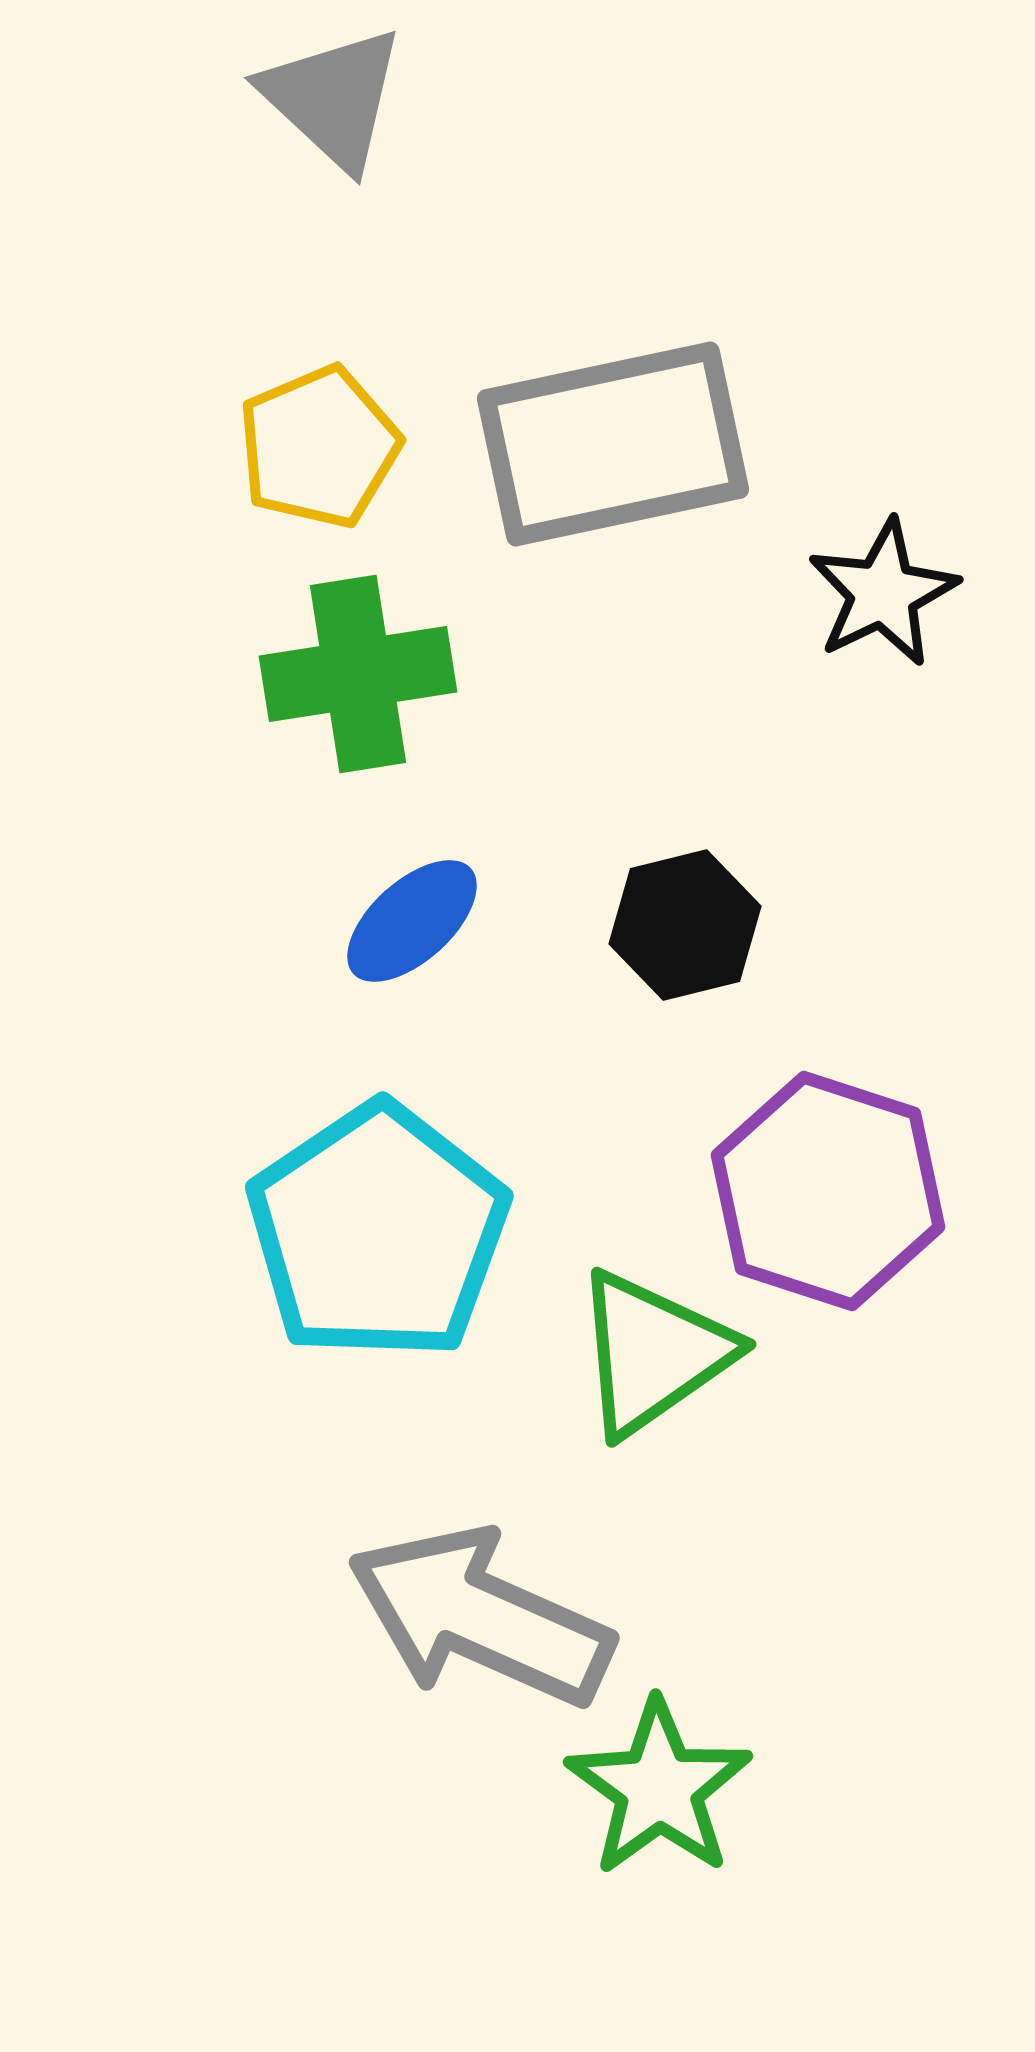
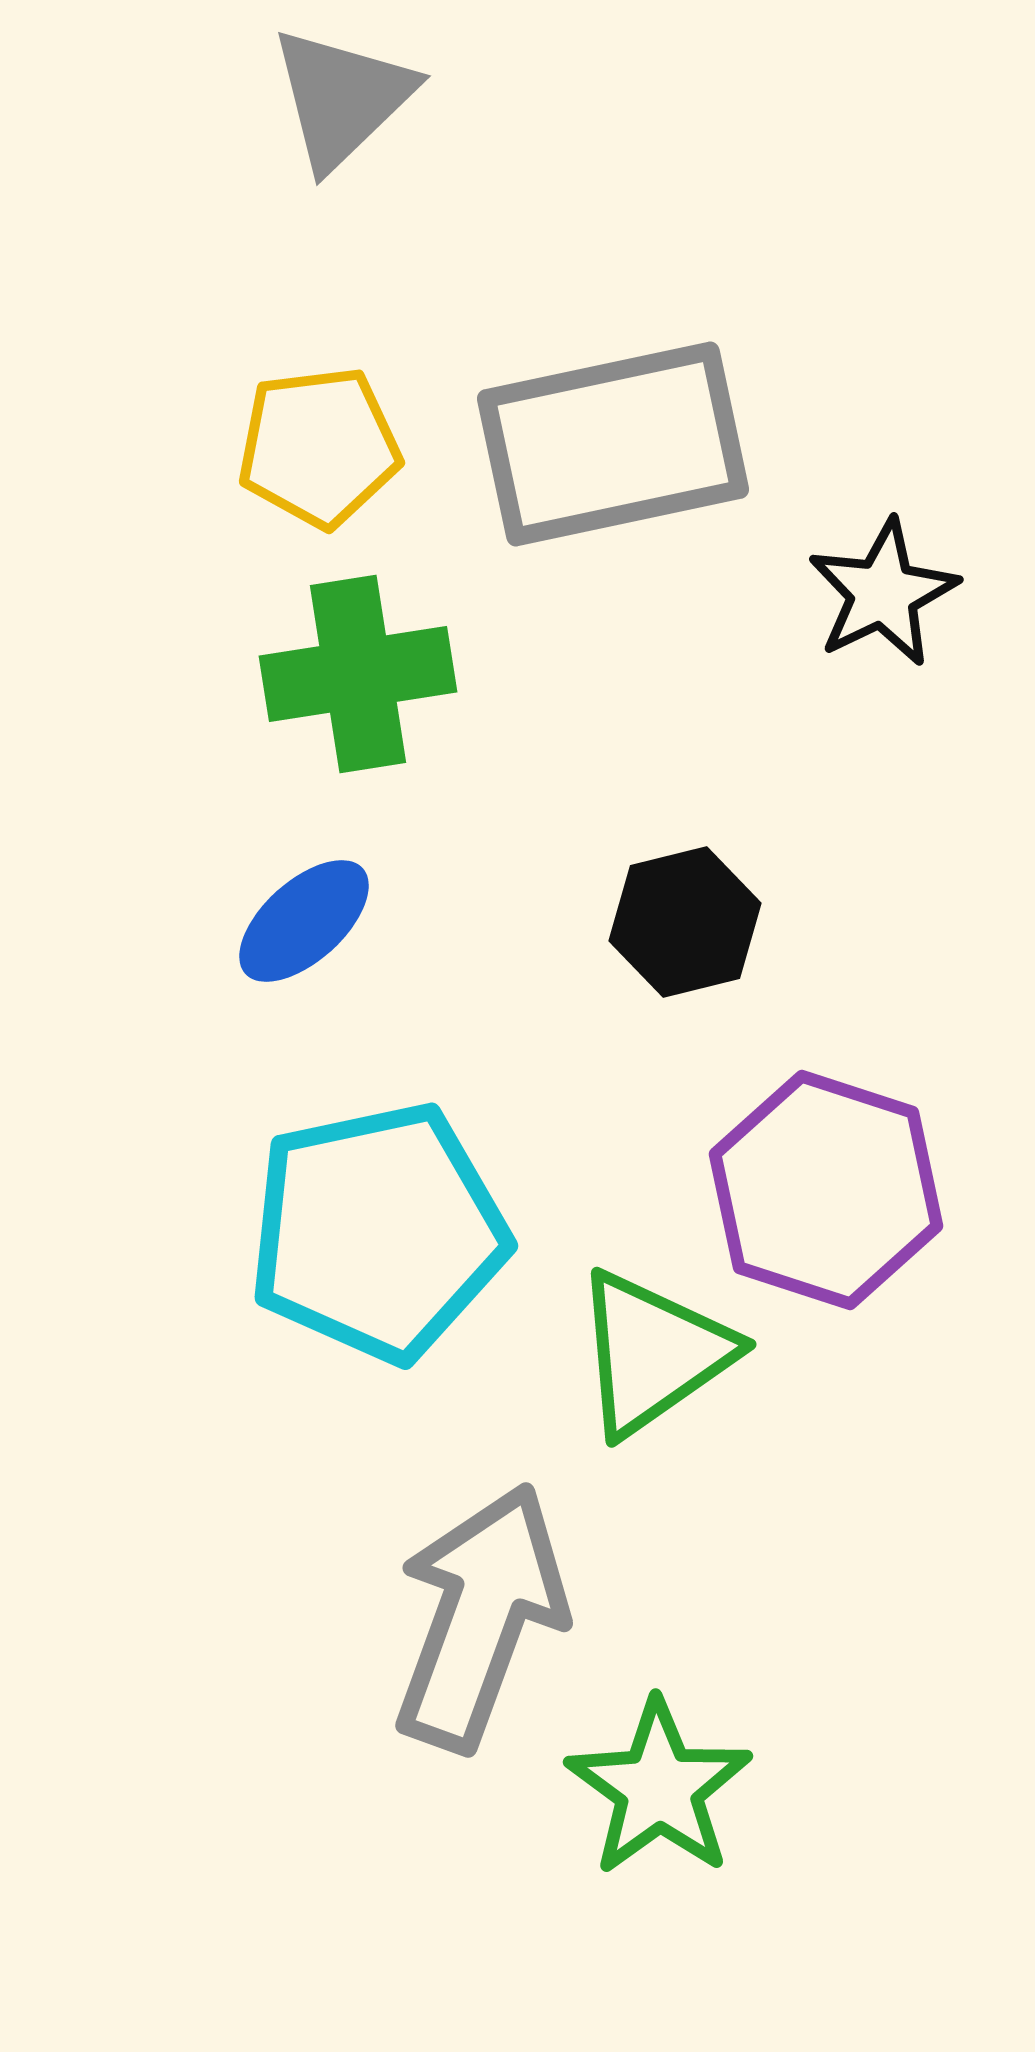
gray triangle: moved 9 px right; rotated 33 degrees clockwise
yellow pentagon: rotated 16 degrees clockwise
blue ellipse: moved 108 px left
black hexagon: moved 3 px up
purple hexagon: moved 2 px left, 1 px up
cyan pentagon: rotated 22 degrees clockwise
gray arrow: rotated 86 degrees clockwise
